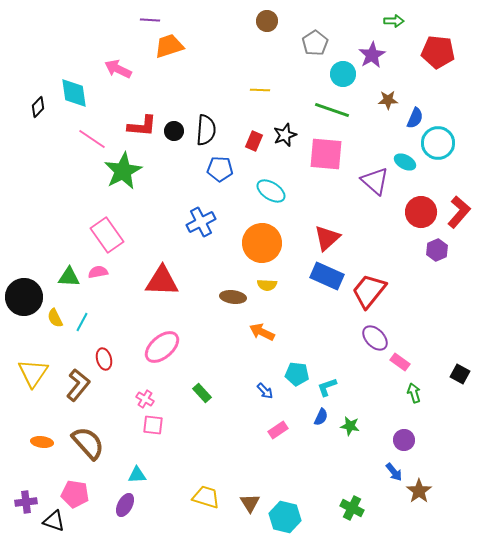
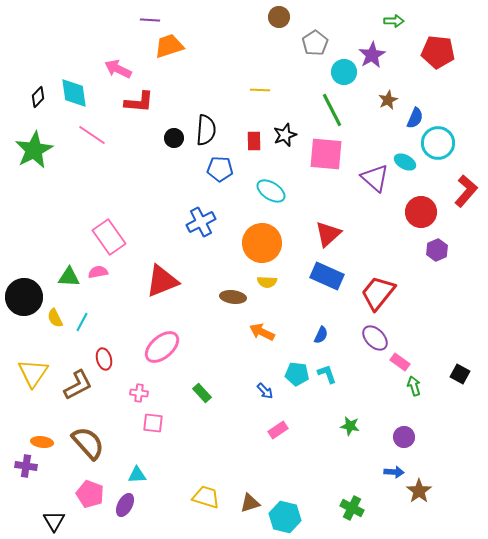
brown circle at (267, 21): moved 12 px right, 4 px up
cyan circle at (343, 74): moved 1 px right, 2 px up
brown star at (388, 100): rotated 24 degrees counterclockwise
black diamond at (38, 107): moved 10 px up
green line at (332, 110): rotated 44 degrees clockwise
red L-shape at (142, 126): moved 3 px left, 24 px up
black circle at (174, 131): moved 7 px down
pink line at (92, 139): moved 4 px up
red rectangle at (254, 141): rotated 24 degrees counterclockwise
green star at (123, 171): moved 89 px left, 21 px up
purple triangle at (375, 181): moved 3 px up
red L-shape at (459, 212): moved 7 px right, 21 px up
pink rectangle at (107, 235): moved 2 px right, 2 px down
red triangle at (327, 238): moved 1 px right, 4 px up
red triangle at (162, 281): rotated 24 degrees counterclockwise
yellow semicircle at (267, 285): moved 3 px up
red trapezoid at (369, 291): moved 9 px right, 2 px down
brown L-shape at (78, 385): rotated 24 degrees clockwise
cyan L-shape at (327, 387): moved 13 px up; rotated 90 degrees clockwise
green arrow at (414, 393): moved 7 px up
pink cross at (145, 399): moved 6 px left, 6 px up; rotated 24 degrees counterclockwise
blue semicircle at (321, 417): moved 82 px up
pink square at (153, 425): moved 2 px up
purple circle at (404, 440): moved 3 px up
blue arrow at (394, 472): rotated 48 degrees counterclockwise
pink pentagon at (75, 494): moved 15 px right; rotated 12 degrees clockwise
purple cross at (26, 502): moved 36 px up; rotated 15 degrees clockwise
brown triangle at (250, 503): rotated 45 degrees clockwise
black triangle at (54, 521): rotated 40 degrees clockwise
